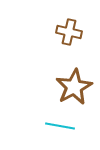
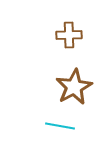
brown cross: moved 3 px down; rotated 15 degrees counterclockwise
